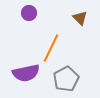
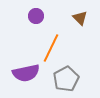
purple circle: moved 7 px right, 3 px down
